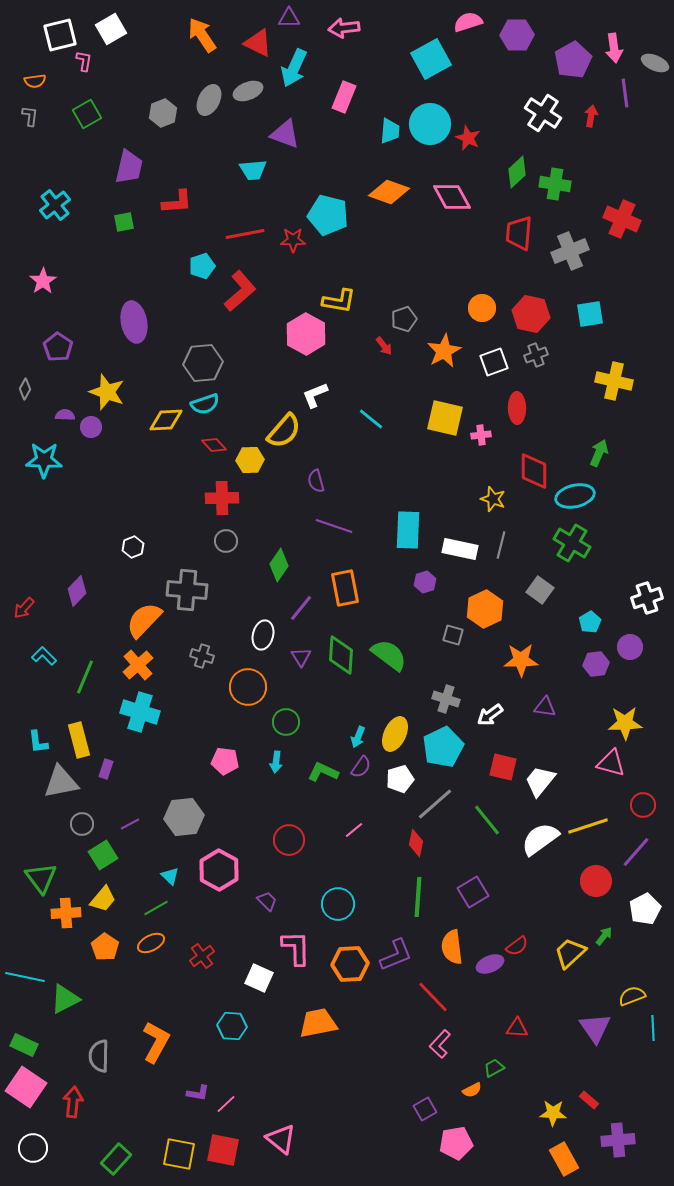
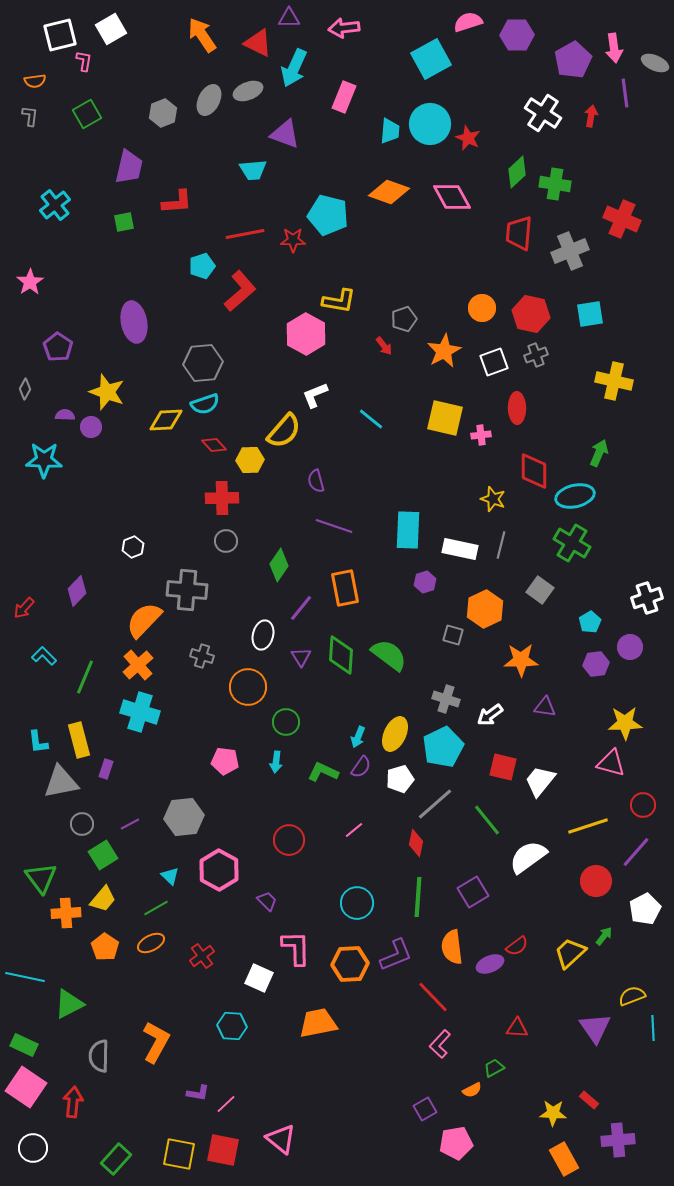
pink star at (43, 281): moved 13 px left, 1 px down
white semicircle at (540, 839): moved 12 px left, 18 px down
cyan circle at (338, 904): moved 19 px right, 1 px up
green triangle at (65, 999): moved 4 px right, 5 px down
